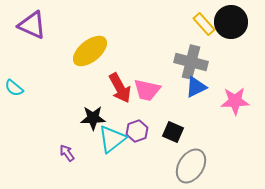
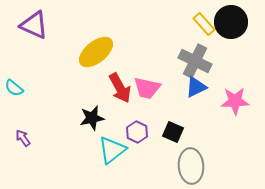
purple triangle: moved 2 px right
yellow ellipse: moved 6 px right, 1 px down
gray cross: moved 4 px right, 1 px up; rotated 12 degrees clockwise
pink trapezoid: moved 2 px up
black star: moved 1 px left; rotated 10 degrees counterclockwise
purple hexagon: moved 1 px down; rotated 15 degrees counterclockwise
cyan triangle: moved 11 px down
purple arrow: moved 44 px left, 15 px up
gray ellipse: rotated 36 degrees counterclockwise
